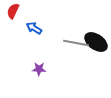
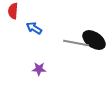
red semicircle: rotated 21 degrees counterclockwise
black ellipse: moved 2 px left, 2 px up
